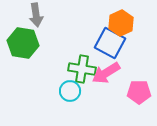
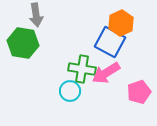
blue square: moved 1 px up
pink pentagon: rotated 20 degrees counterclockwise
